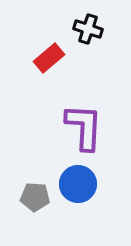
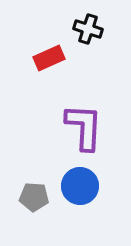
red rectangle: rotated 16 degrees clockwise
blue circle: moved 2 px right, 2 px down
gray pentagon: moved 1 px left
